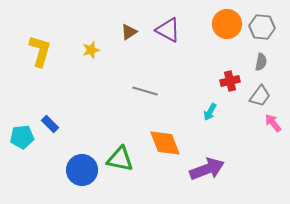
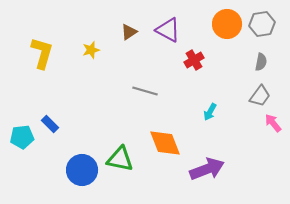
gray hexagon: moved 3 px up; rotated 15 degrees counterclockwise
yellow L-shape: moved 2 px right, 2 px down
red cross: moved 36 px left, 21 px up; rotated 18 degrees counterclockwise
